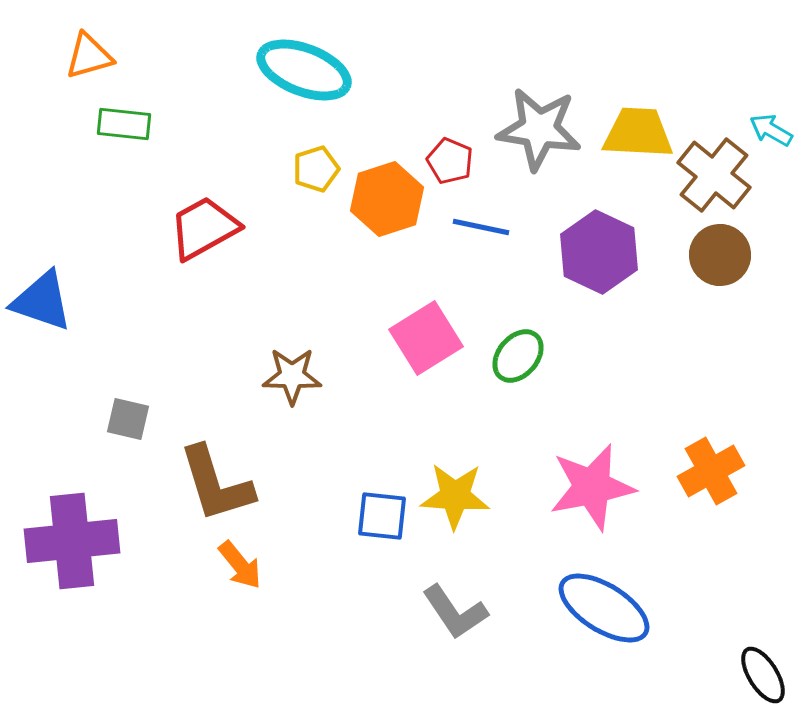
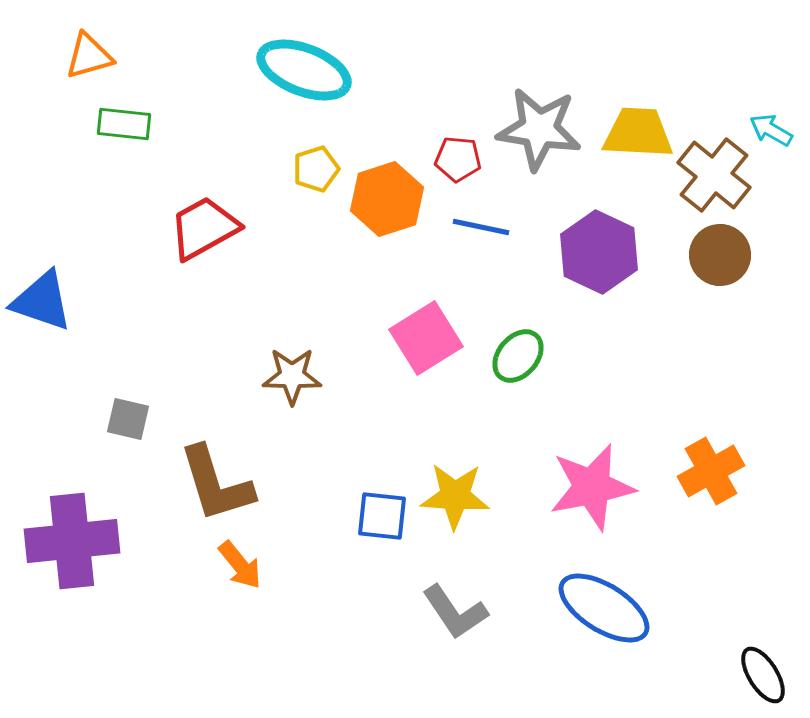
red pentagon: moved 8 px right, 2 px up; rotated 18 degrees counterclockwise
